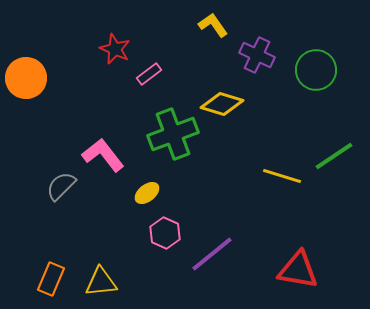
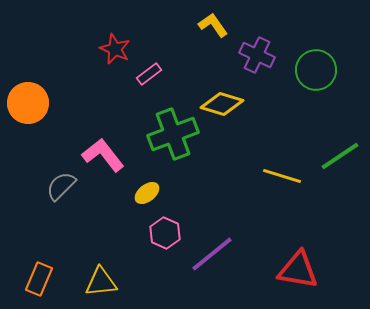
orange circle: moved 2 px right, 25 px down
green line: moved 6 px right
orange rectangle: moved 12 px left
